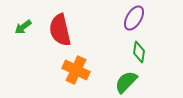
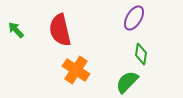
green arrow: moved 7 px left, 3 px down; rotated 84 degrees clockwise
green diamond: moved 2 px right, 2 px down
orange cross: rotated 8 degrees clockwise
green semicircle: moved 1 px right
